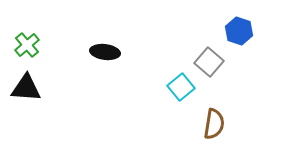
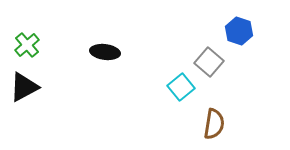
black triangle: moved 2 px left, 1 px up; rotated 32 degrees counterclockwise
